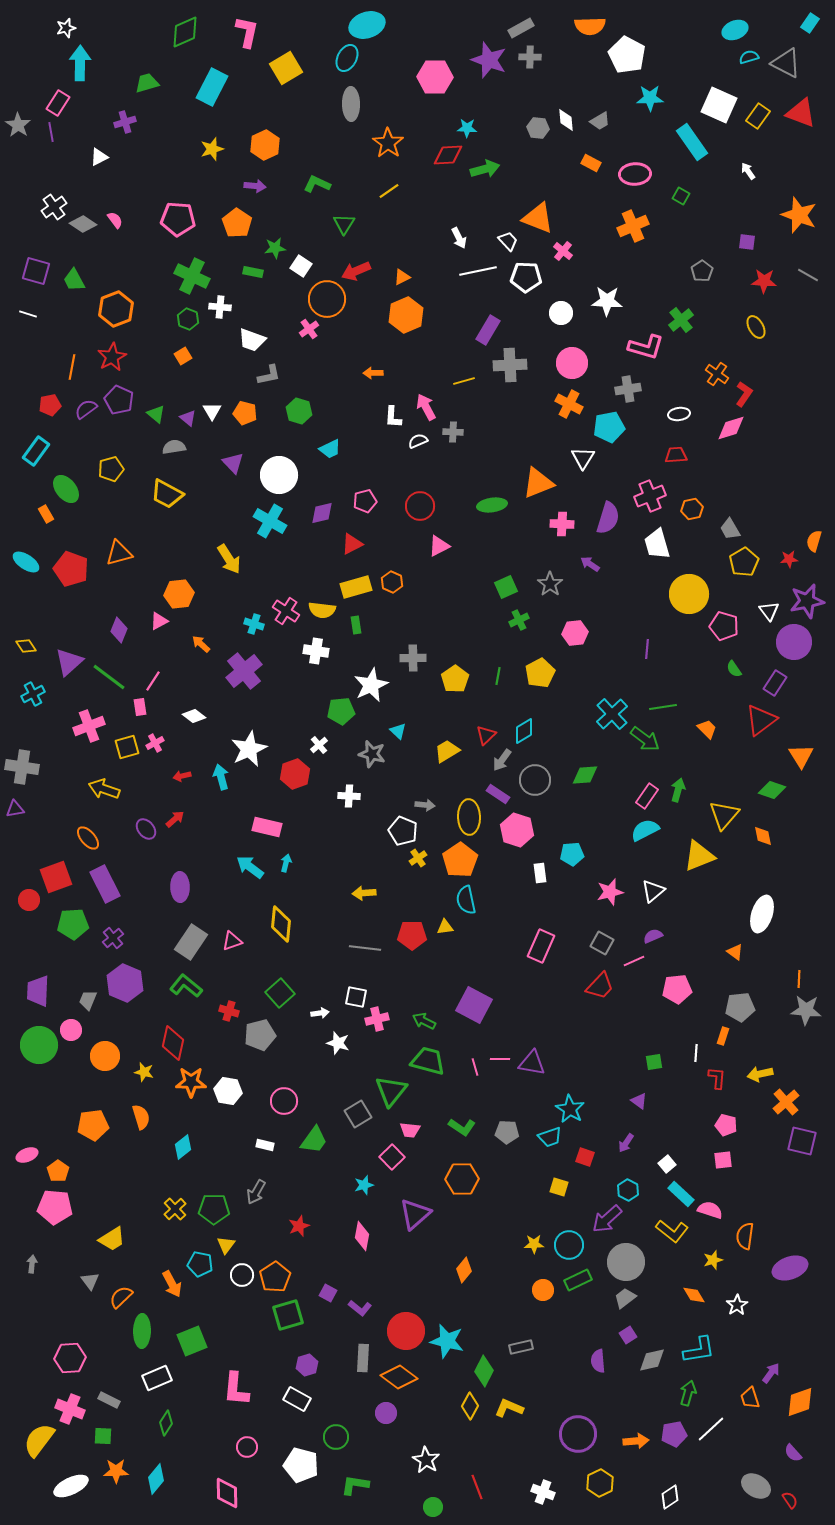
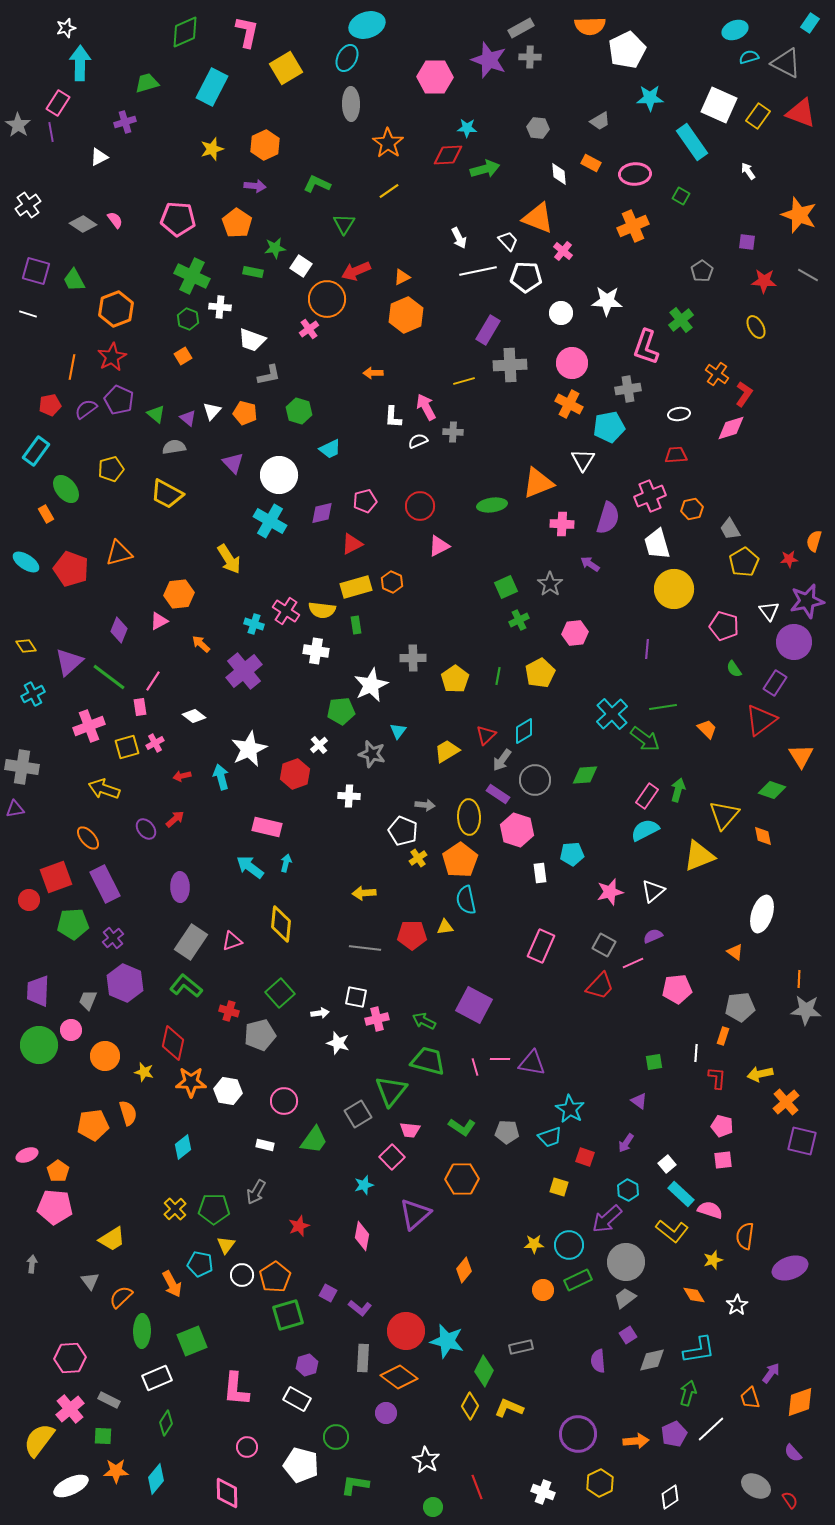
white pentagon at (627, 55): moved 5 px up; rotated 18 degrees clockwise
white diamond at (566, 120): moved 7 px left, 54 px down
white cross at (54, 207): moved 26 px left, 2 px up
pink L-shape at (646, 347): rotated 93 degrees clockwise
white triangle at (212, 411): rotated 12 degrees clockwise
white triangle at (583, 458): moved 2 px down
yellow circle at (689, 594): moved 15 px left, 5 px up
cyan triangle at (398, 731): rotated 24 degrees clockwise
gray square at (602, 943): moved 2 px right, 2 px down
pink line at (634, 961): moved 1 px left, 2 px down
orange semicircle at (141, 1117): moved 13 px left, 4 px up
pink pentagon at (726, 1125): moved 4 px left, 1 px down
pink cross at (70, 1409): rotated 28 degrees clockwise
purple pentagon at (674, 1434): rotated 15 degrees counterclockwise
